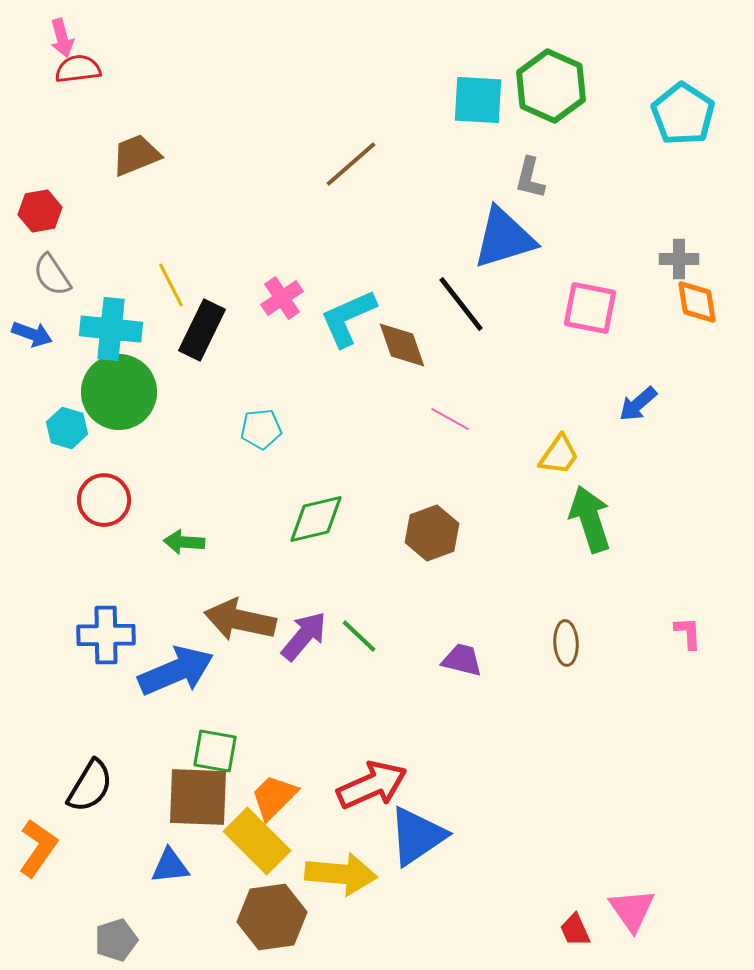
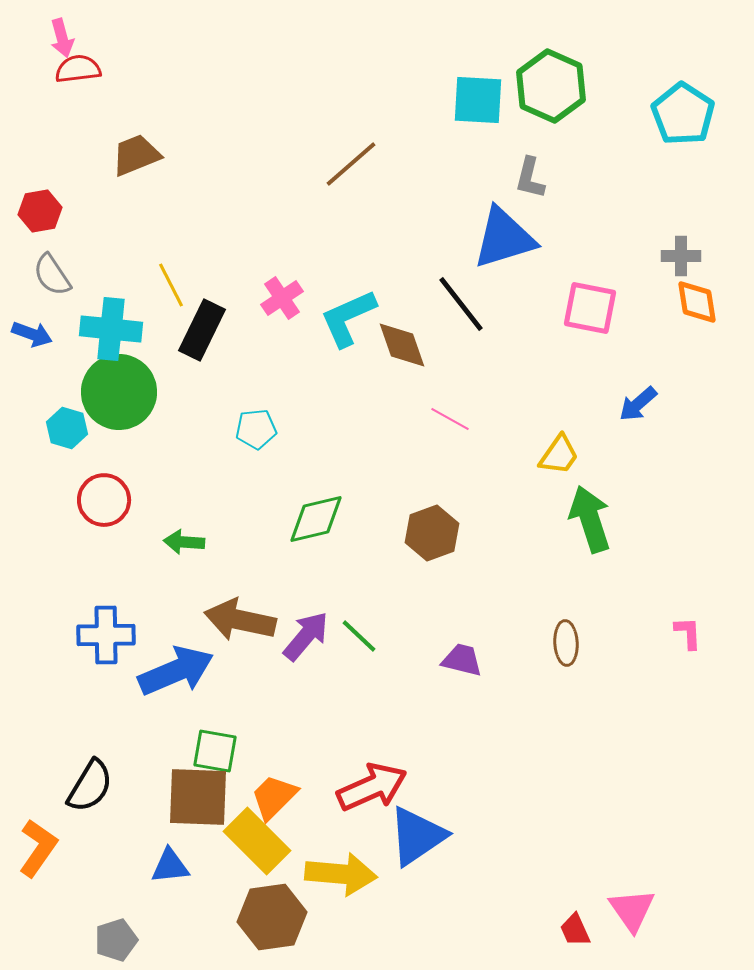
gray cross at (679, 259): moved 2 px right, 3 px up
cyan pentagon at (261, 429): moved 5 px left
purple arrow at (304, 636): moved 2 px right
red arrow at (372, 785): moved 2 px down
